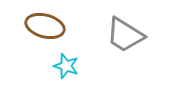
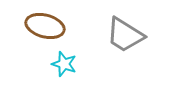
cyan star: moved 2 px left, 2 px up
